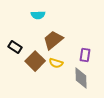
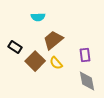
cyan semicircle: moved 2 px down
purple rectangle: rotated 16 degrees counterclockwise
yellow semicircle: rotated 32 degrees clockwise
gray diamond: moved 6 px right, 3 px down; rotated 10 degrees counterclockwise
